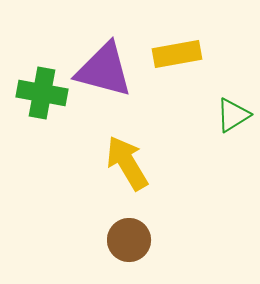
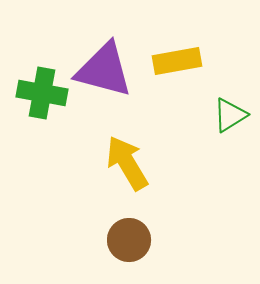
yellow rectangle: moved 7 px down
green triangle: moved 3 px left
